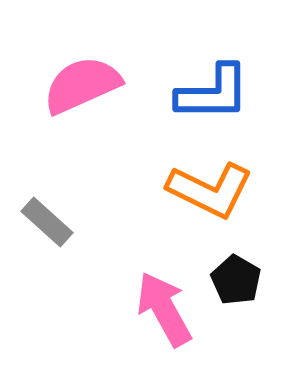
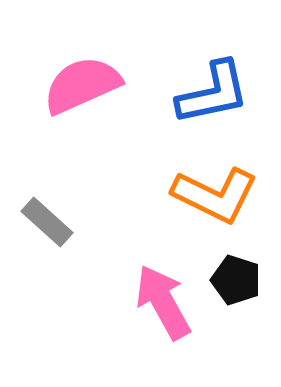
blue L-shape: rotated 12 degrees counterclockwise
orange L-shape: moved 5 px right, 5 px down
black pentagon: rotated 12 degrees counterclockwise
pink arrow: moved 1 px left, 7 px up
